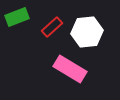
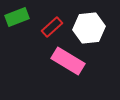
white hexagon: moved 2 px right, 4 px up
pink rectangle: moved 2 px left, 8 px up
